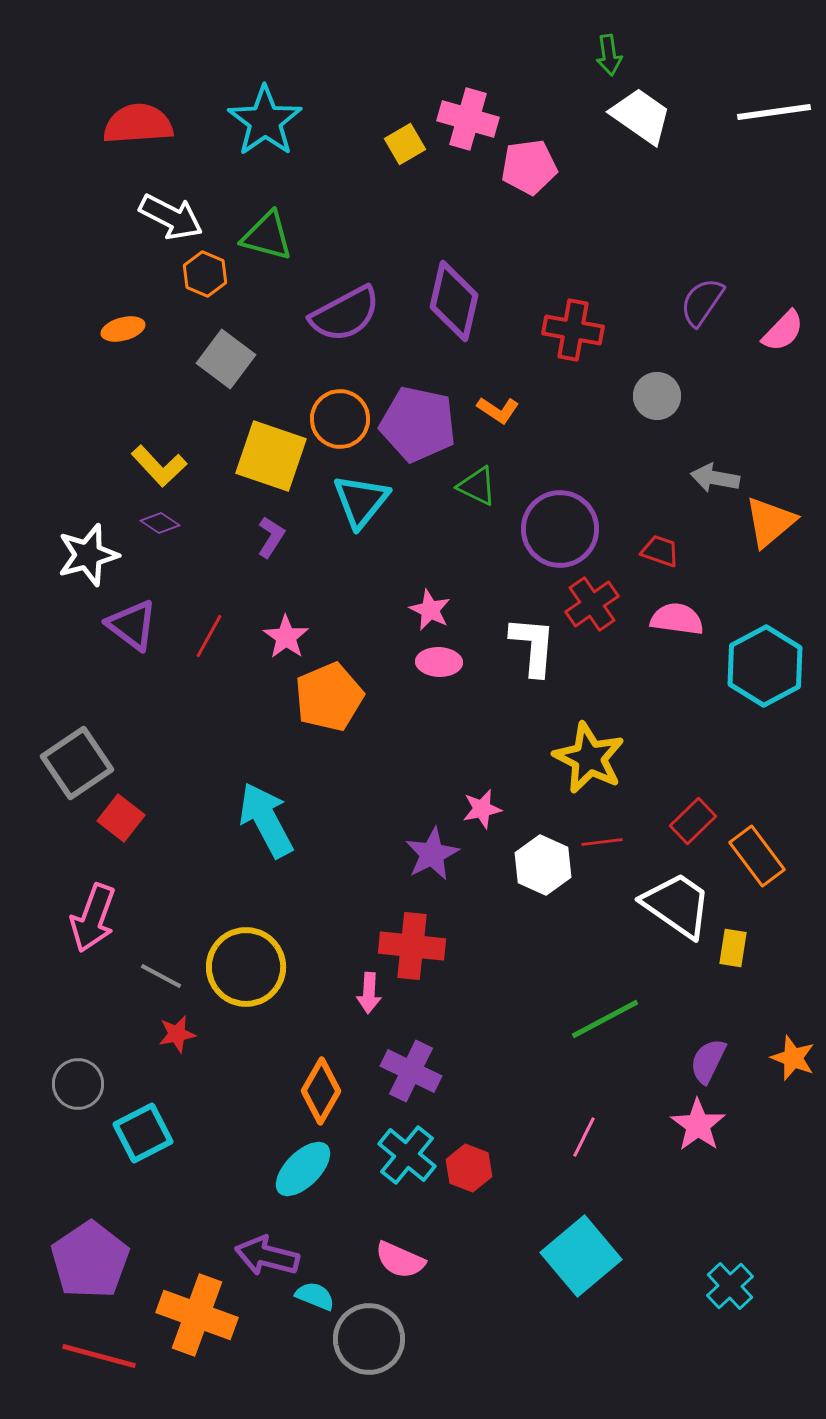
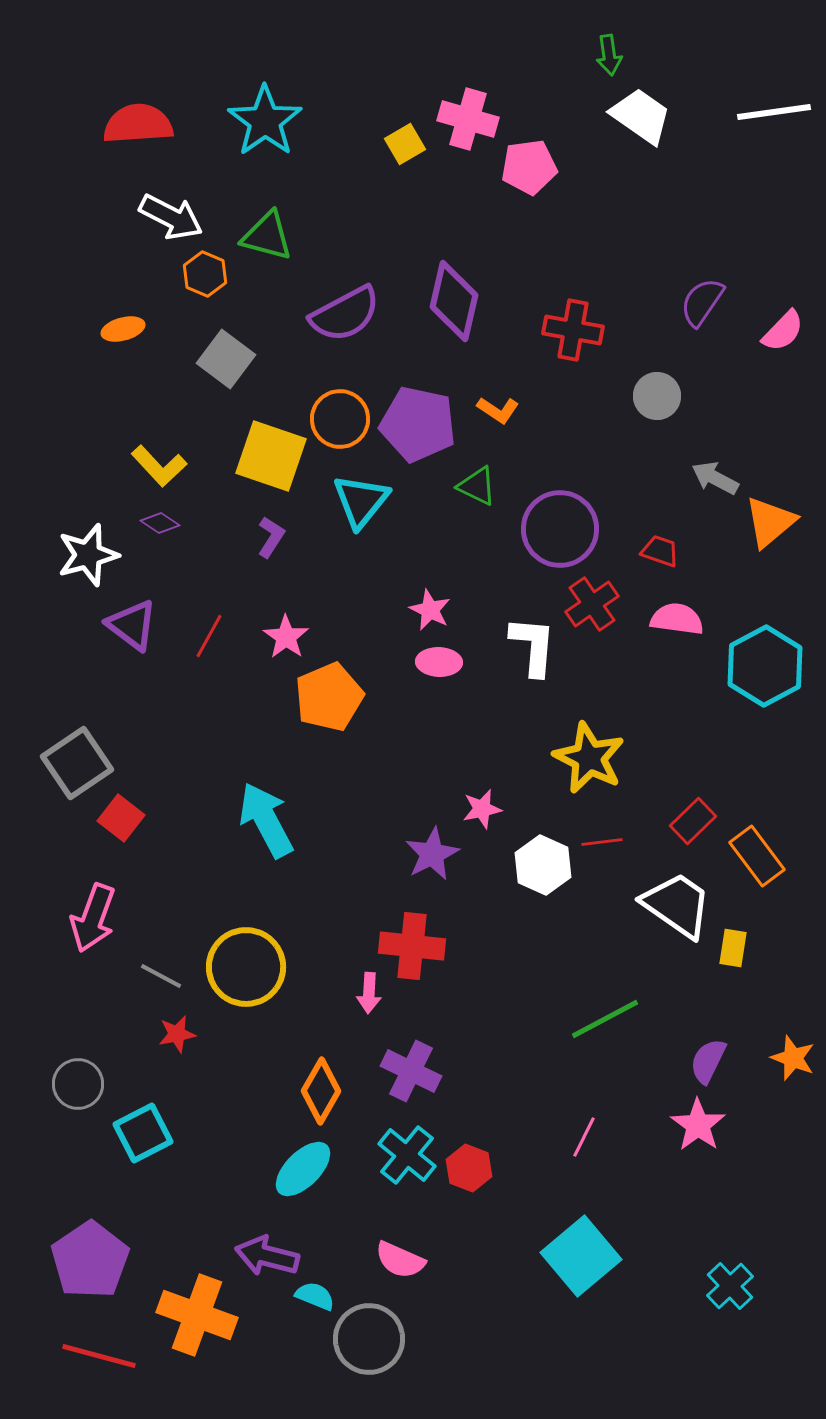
gray arrow at (715, 478): rotated 18 degrees clockwise
